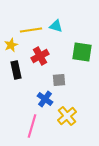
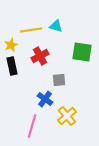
black rectangle: moved 4 px left, 4 px up
